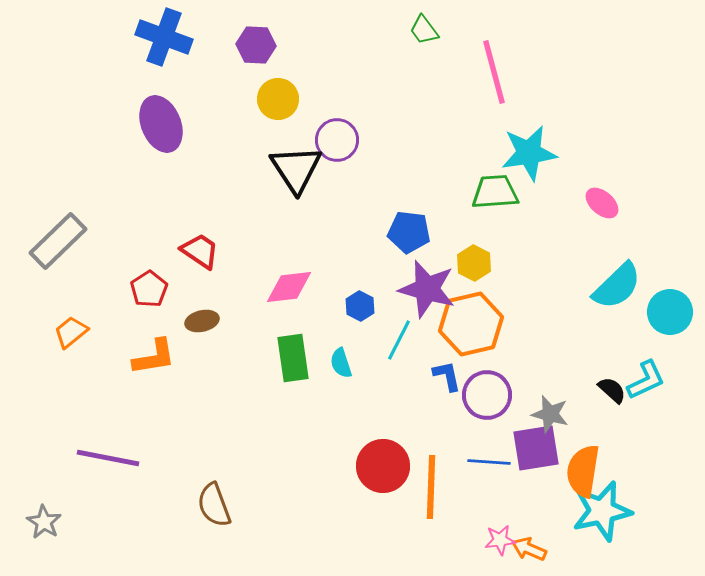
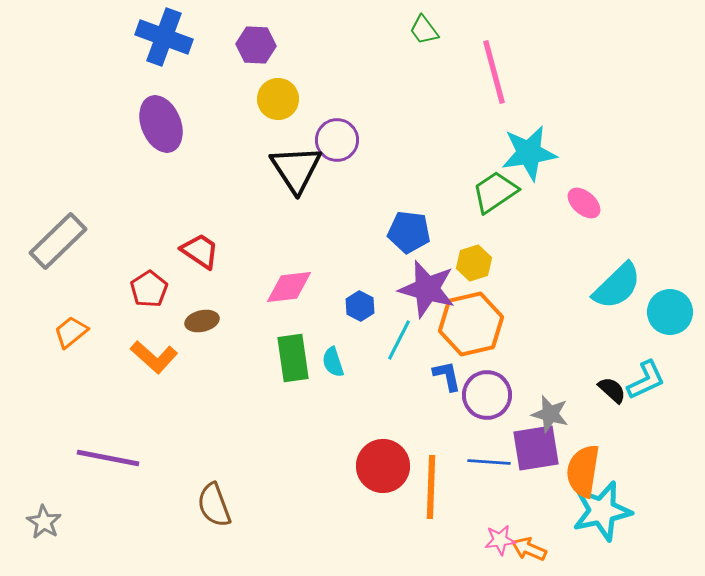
green trapezoid at (495, 192): rotated 30 degrees counterclockwise
pink ellipse at (602, 203): moved 18 px left
yellow hexagon at (474, 263): rotated 16 degrees clockwise
orange L-shape at (154, 357): rotated 51 degrees clockwise
cyan semicircle at (341, 363): moved 8 px left, 1 px up
